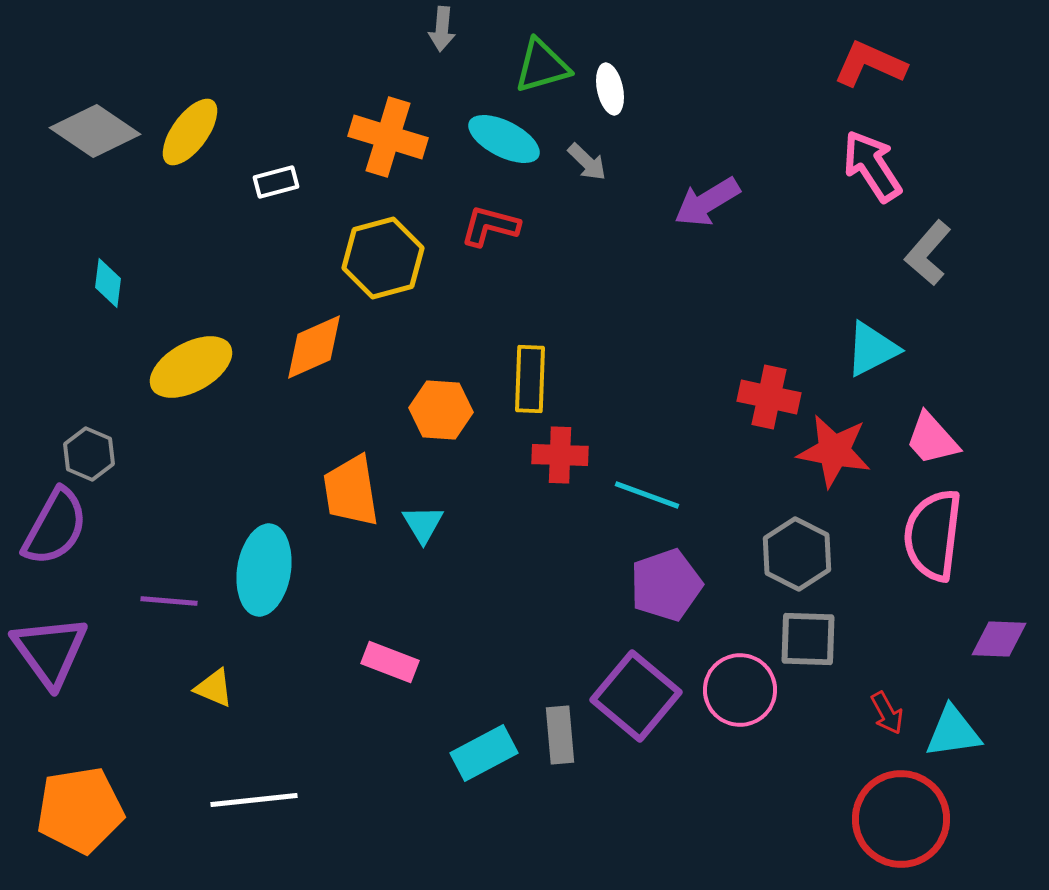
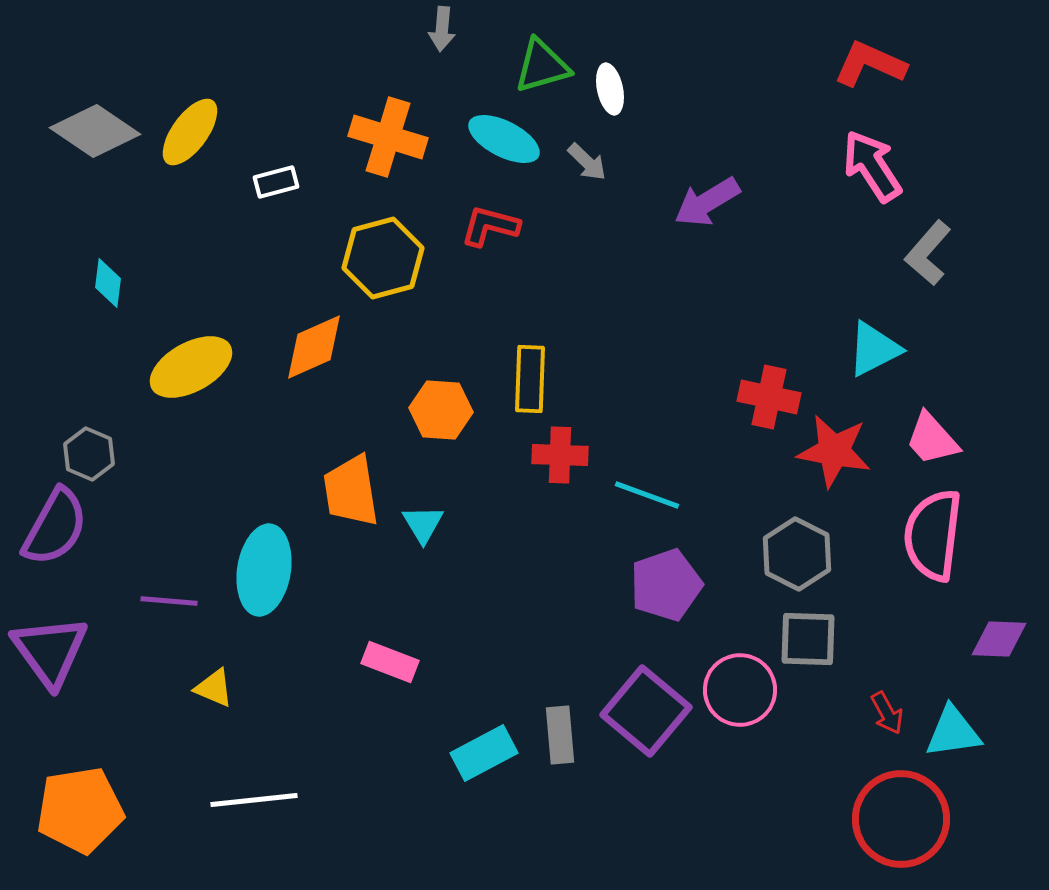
cyan triangle at (872, 349): moved 2 px right
purple square at (636, 696): moved 10 px right, 15 px down
